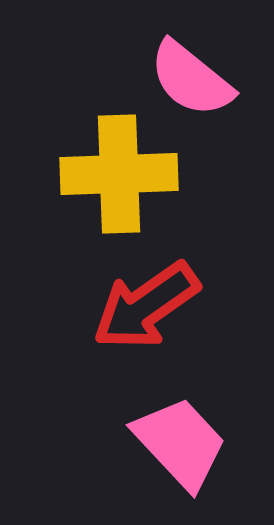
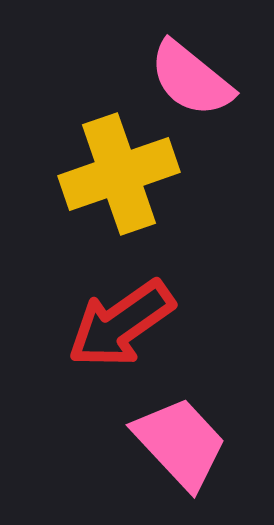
yellow cross: rotated 17 degrees counterclockwise
red arrow: moved 25 px left, 18 px down
